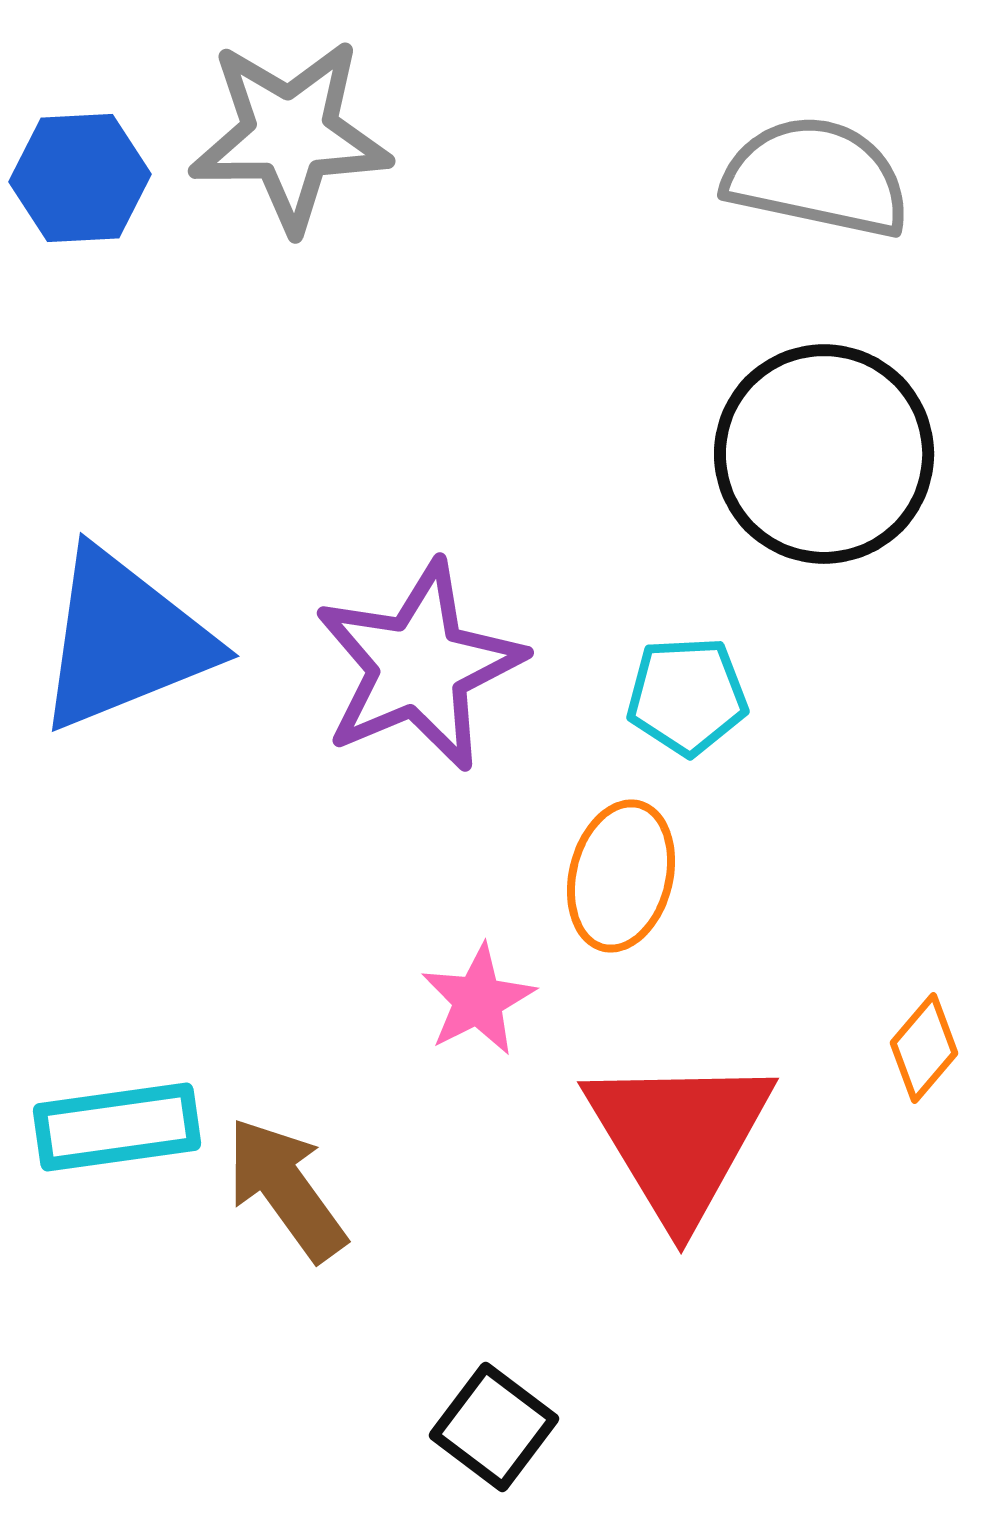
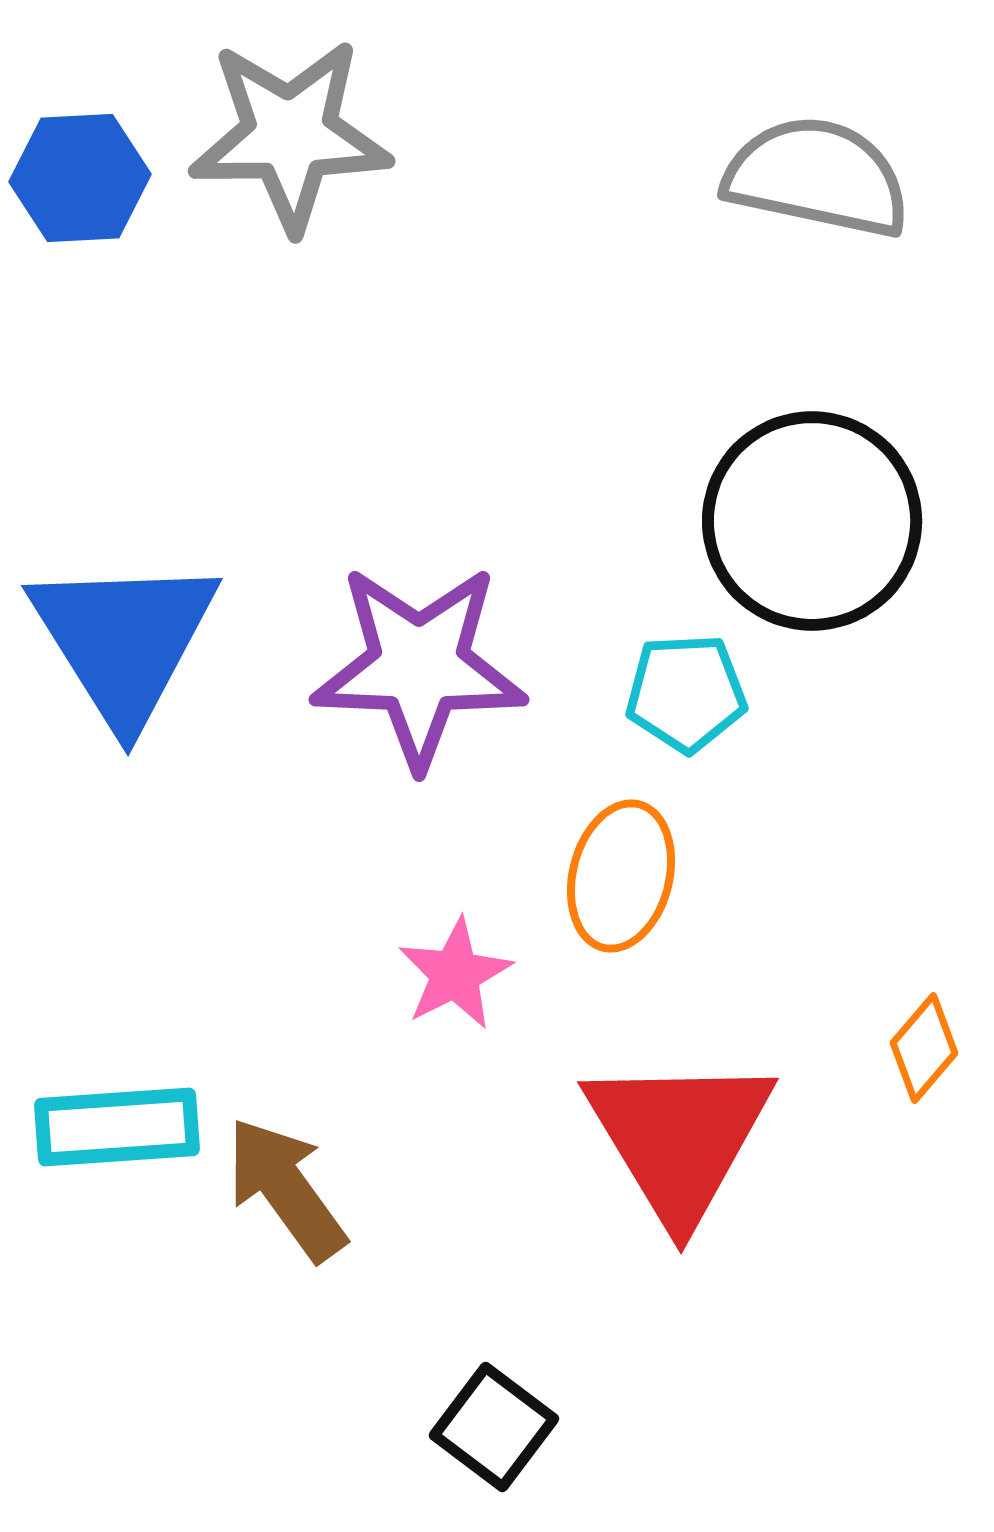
black circle: moved 12 px left, 67 px down
blue triangle: rotated 40 degrees counterclockwise
purple star: rotated 25 degrees clockwise
cyan pentagon: moved 1 px left, 3 px up
pink star: moved 23 px left, 26 px up
cyan rectangle: rotated 4 degrees clockwise
